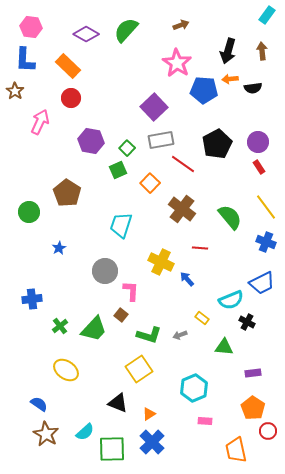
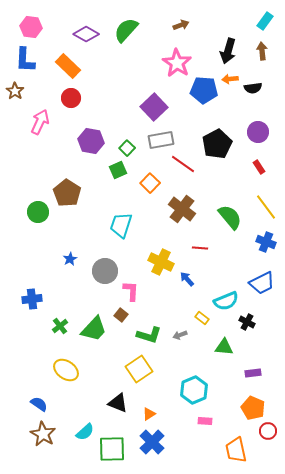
cyan rectangle at (267, 15): moved 2 px left, 6 px down
purple circle at (258, 142): moved 10 px up
green circle at (29, 212): moved 9 px right
blue star at (59, 248): moved 11 px right, 11 px down
cyan semicircle at (231, 300): moved 5 px left, 1 px down
cyan hexagon at (194, 388): moved 2 px down
orange pentagon at (253, 408): rotated 10 degrees counterclockwise
brown star at (46, 434): moved 3 px left
